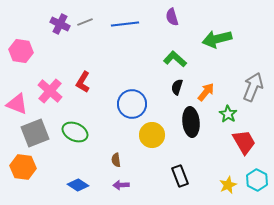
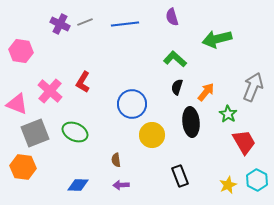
blue diamond: rotated 30 degrees counterclockwise
